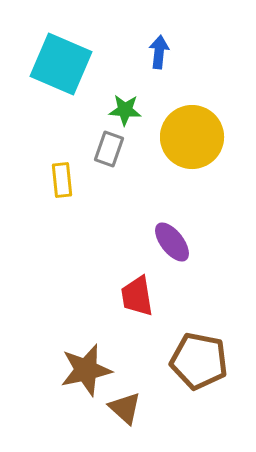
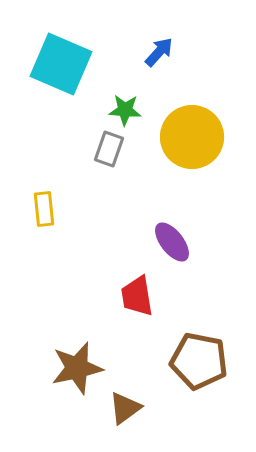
blue arrow: rotated 36 degrees clockwise
yellow rectangle: moved 18 px left, 29 px down
brown star: moved 9 px left, 2 px up
brown triangle: rotated 42 degrees clockwise
